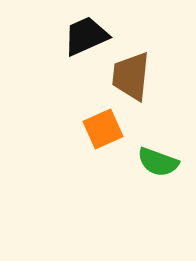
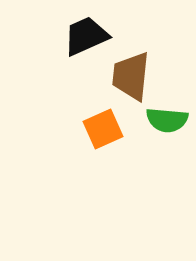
green semicircle: moved 9 px right, 42 px up; rotated 15 degrees counterclockwise
